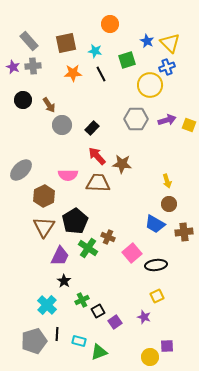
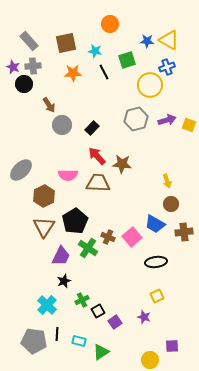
blue star at (147, 41): rotated 24 degrees counterclockwise
yellow triangle at (170, 43): moved 1 px left, 3 px up; rotated 15 degrees counterclockwise
black line at (101, 74): moved 3 px right, 2 px up
black circle at (23, 100): moved 1 px right, 16 px up
gray hexagon at (136, 119): rotated 15 degrees counterclockwise
brown circle at (169, 204): moved 2 px right
pink square at (132, 253): moved 16 px up
purple trapezoid at (60, 256): moved 1 px right
black ellipse at (156, 265): moved 3 px up
black star at (64, 281): rotated 16 degrees clockwise
gray pentagon at (34, 341): rotated 25 degrees clockwise
purple square at (167, 346): moved 5 px right
green triangle at (99, 352): moved 2 px right; rotated 12 degrees counterclockwise
yellow circle at (150, 357): moved 3 px down
